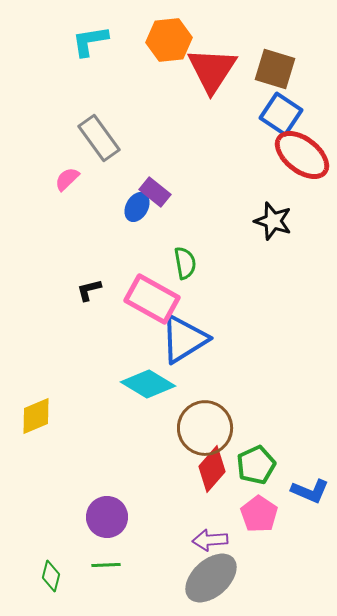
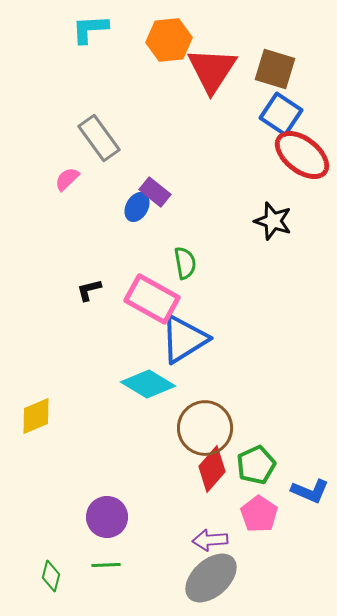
cyan L-shape: moved 12 px up; rotated 6 degrees clockwise
